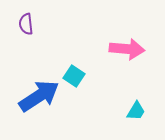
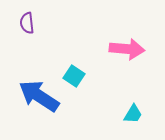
purple semicircle: moved 1 px right, 1 px up
blue arrow: rotated 114 degrees counterclockwise
cyan trapezoid: moved 3 px left, 3 px down
